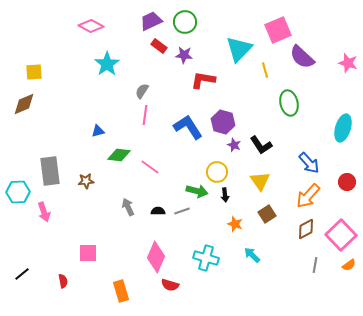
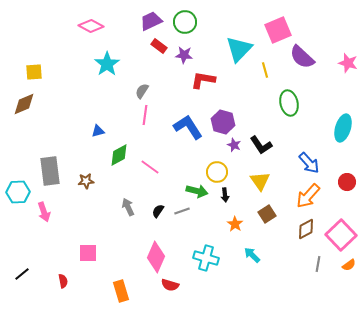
green diamond at (119, 155): rotated 35 degrees counterclockwise
black semicircle at (158, 211): rotated 56 degrees counterclockwise
orange star at (235, 224): rotated 14 degrees clockwise
gray line at (315, 265): moved 3 px right, 1 px up
